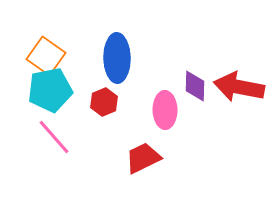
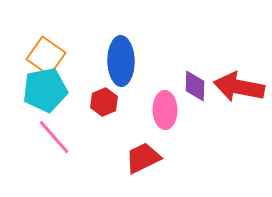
blue ellipse: moved 4 px right, 3 px down
cyan pentagon: moved 5 px left
